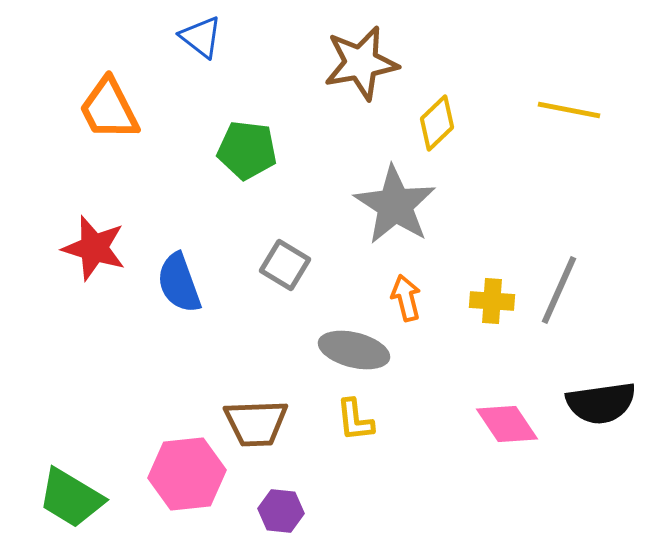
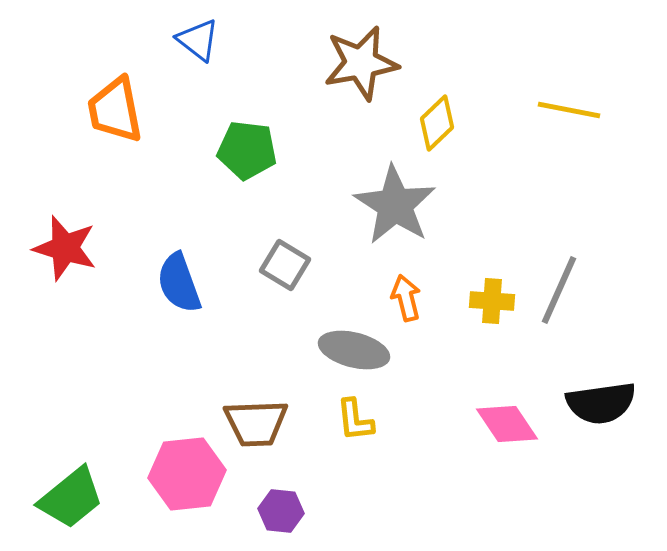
blue triangle: moved 3 px left, 3 px down
orange trapezoid: moved 6 px right, 1 px down; rotated 16 degrees clockwise
red star: moved 29 px left
green trapezoid: rotated 70 degrees counterclockwise
